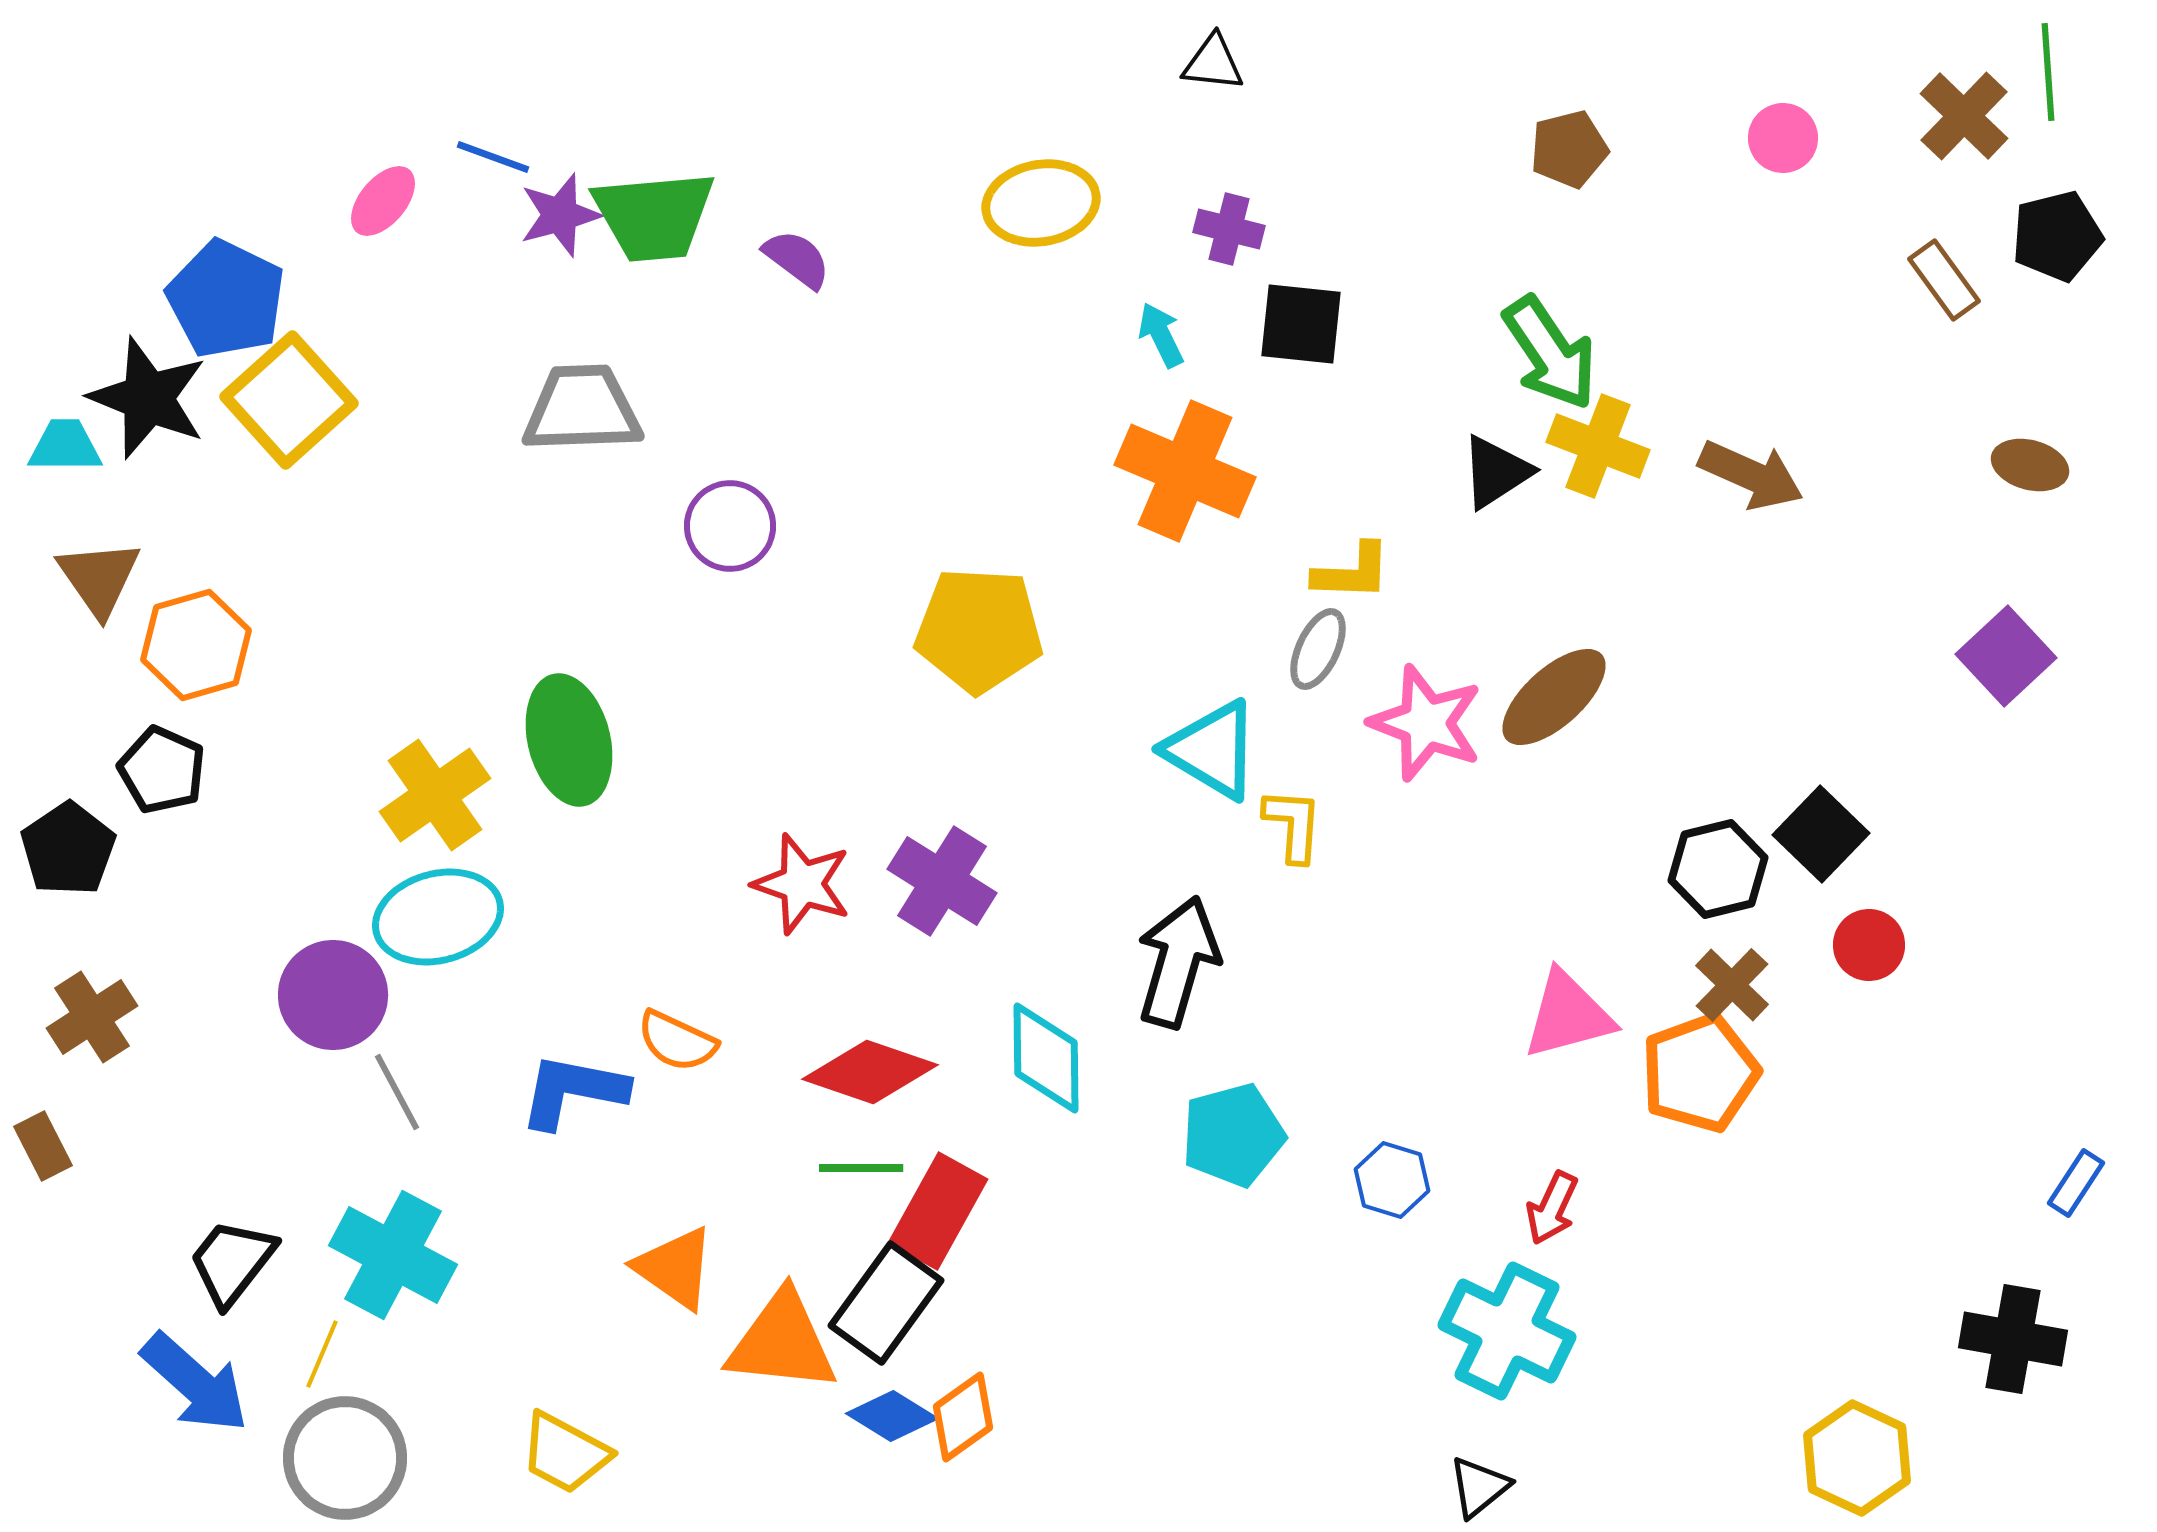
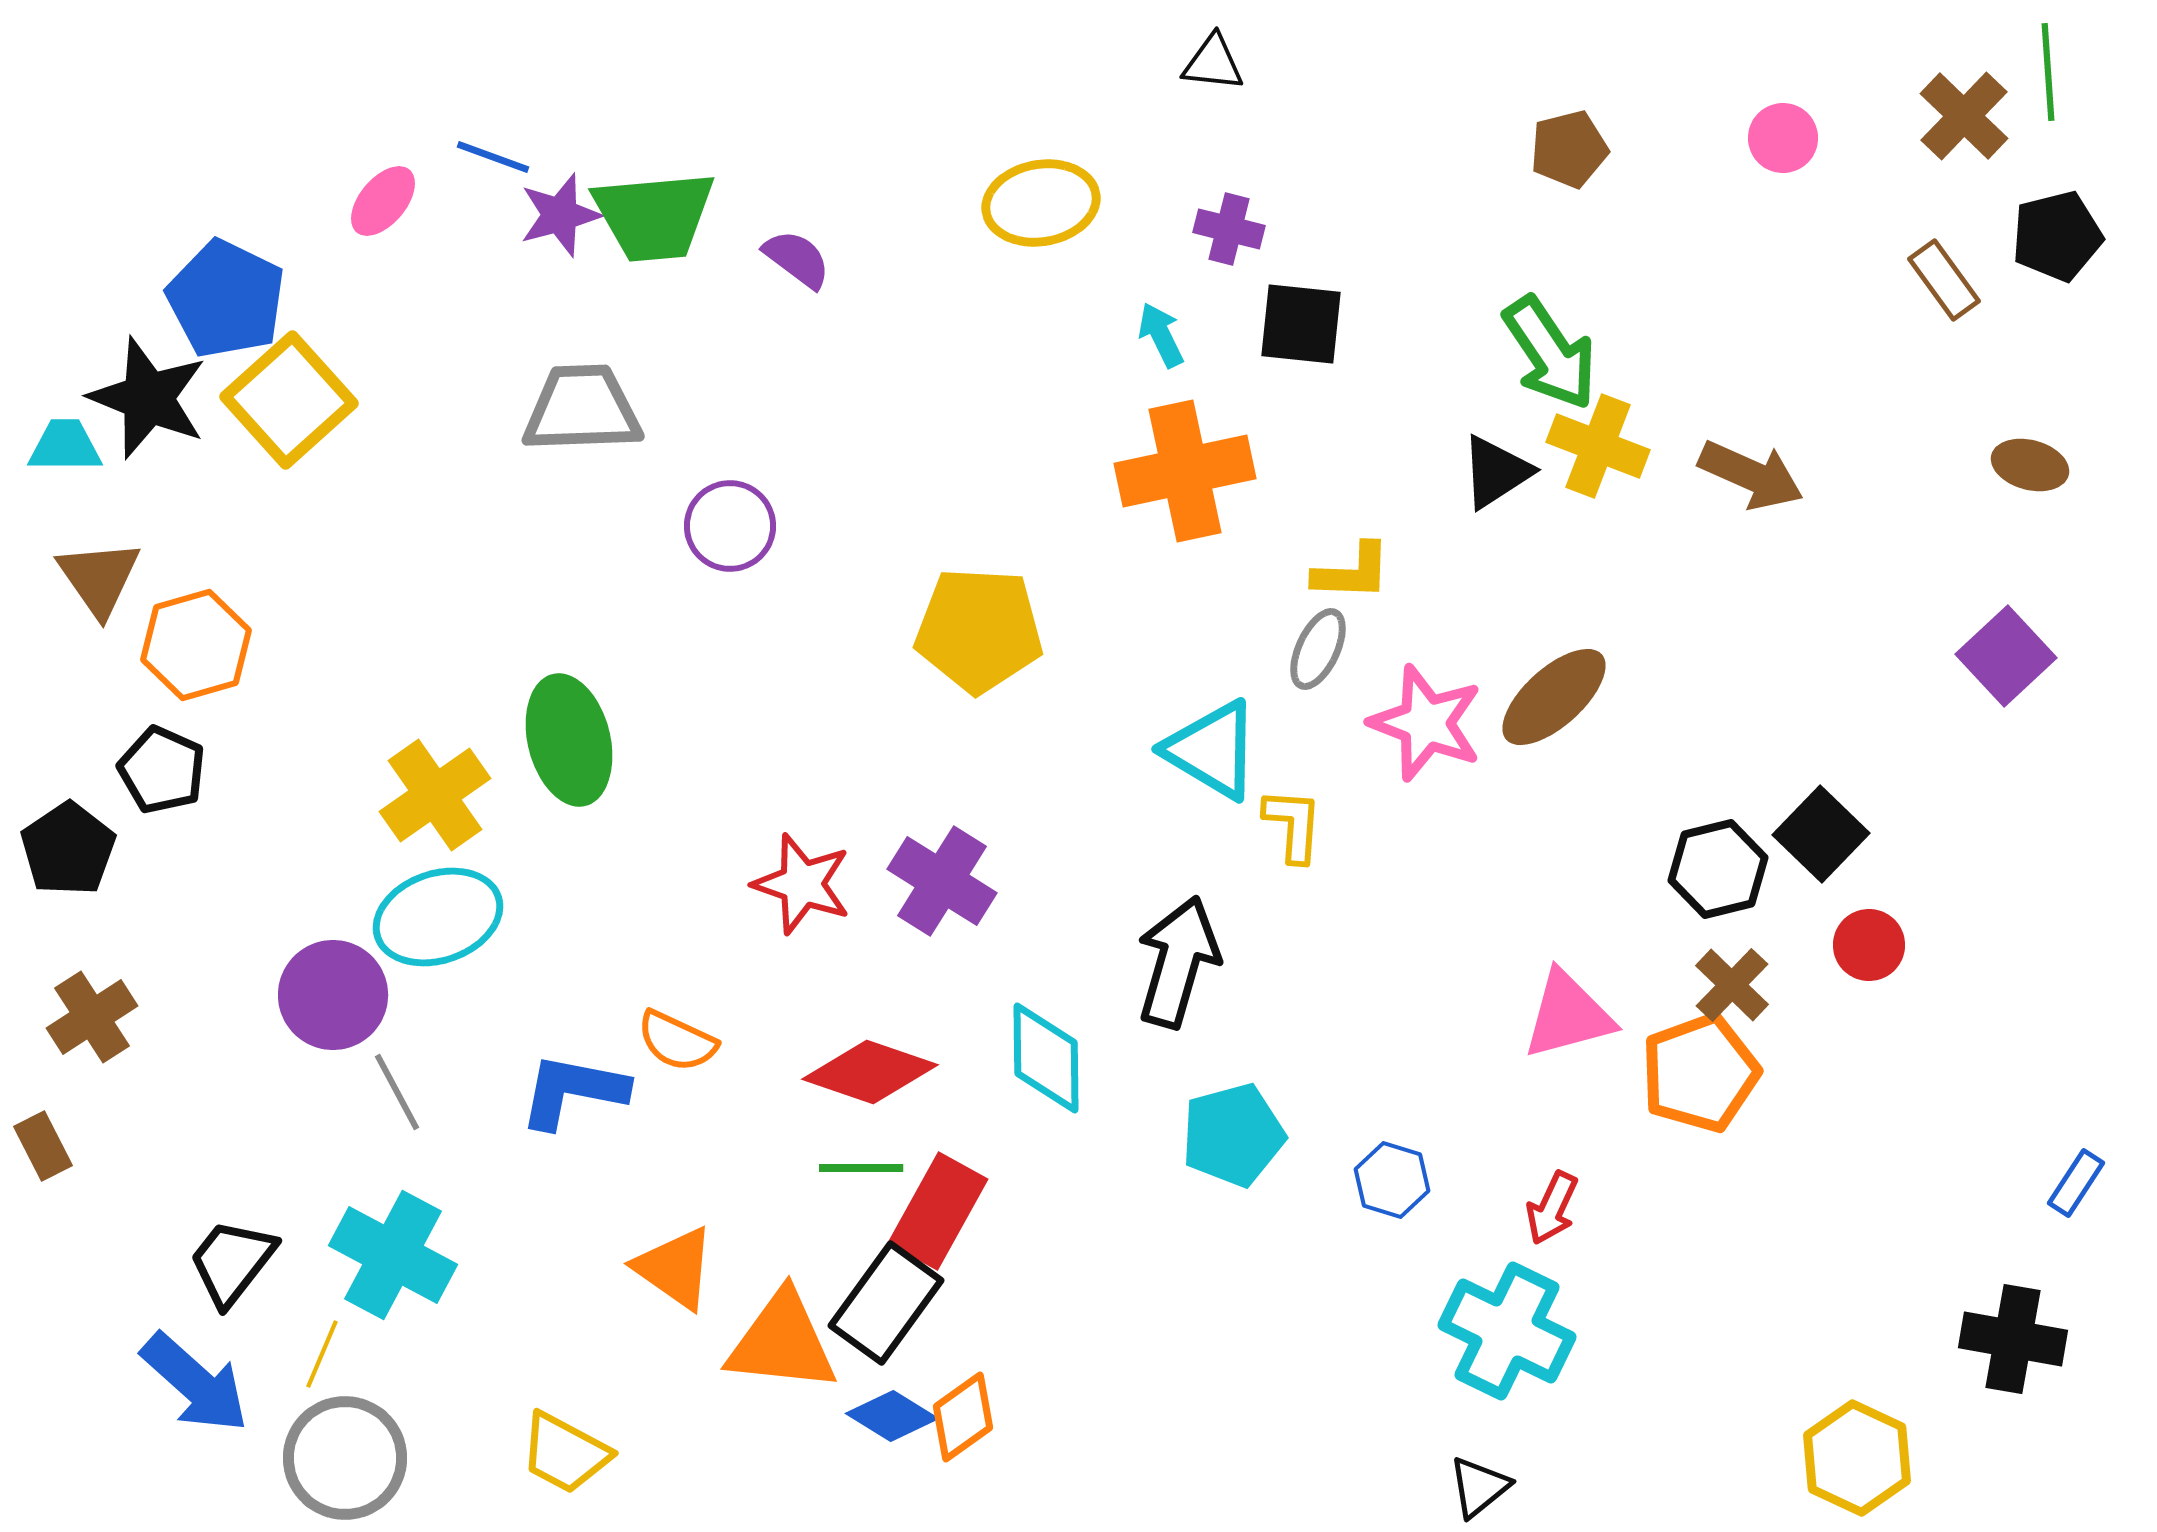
orange cross at (1185, 471): rotated 35 degrees counterclockwise
cyan ellipse at (438, 917): rotated 4 degrees counterclockwise
